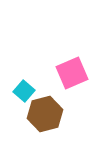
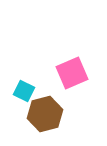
cyan square: rotated 15 degrees counterclockwise
